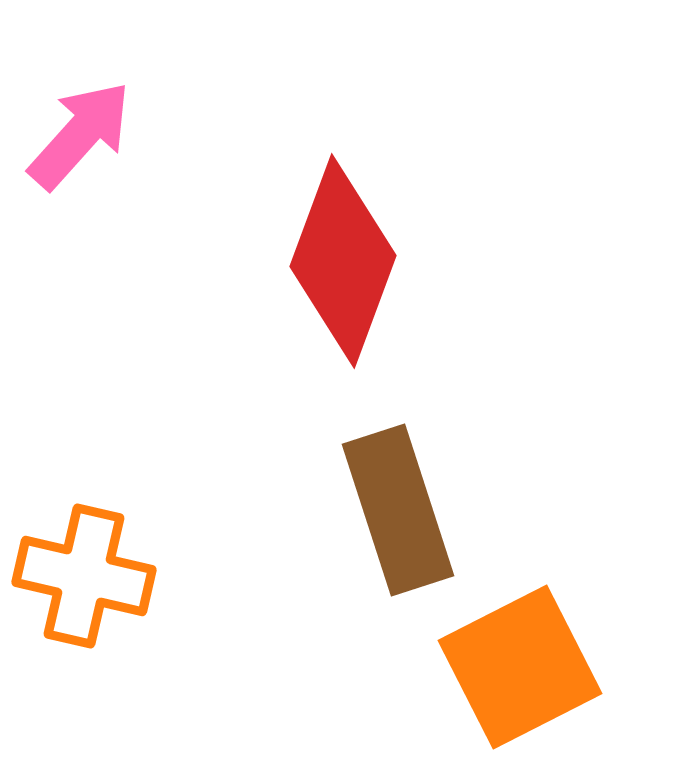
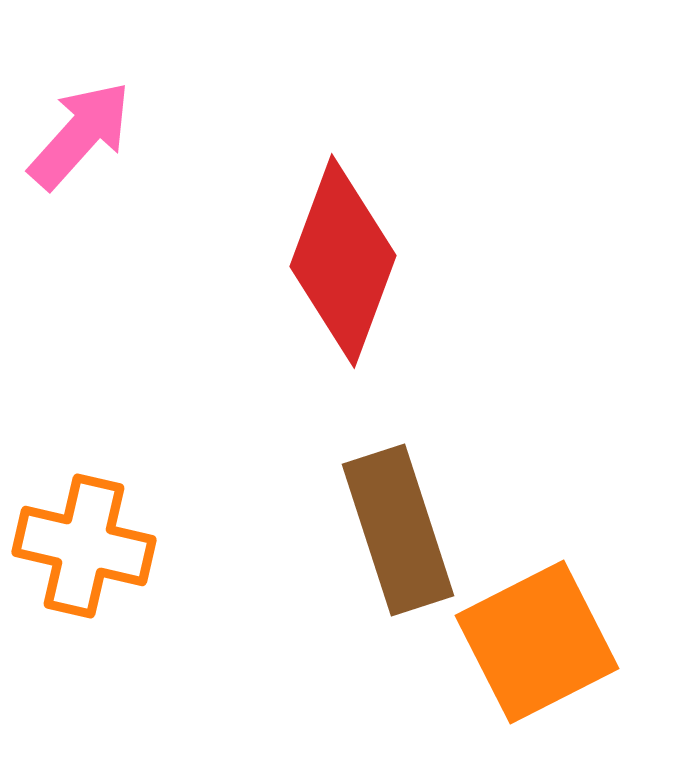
brown rectangle: moved 20 px down
orange cross: moved 30 px up
orange square: moved 17 px right, 25 px up
